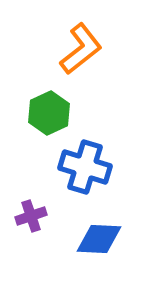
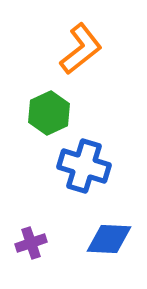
blue cross: moved 1 px left, 1 px up
purple cross: moved 27 px down
blue diamond: moved 10 px right
